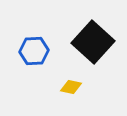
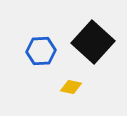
blue hexagon: moved 7 px right
